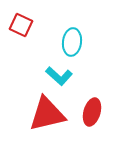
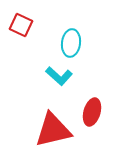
cyan ellipse: moved 1 px left, 1 px down
red triangle: moved 6 px right, 16 px down
